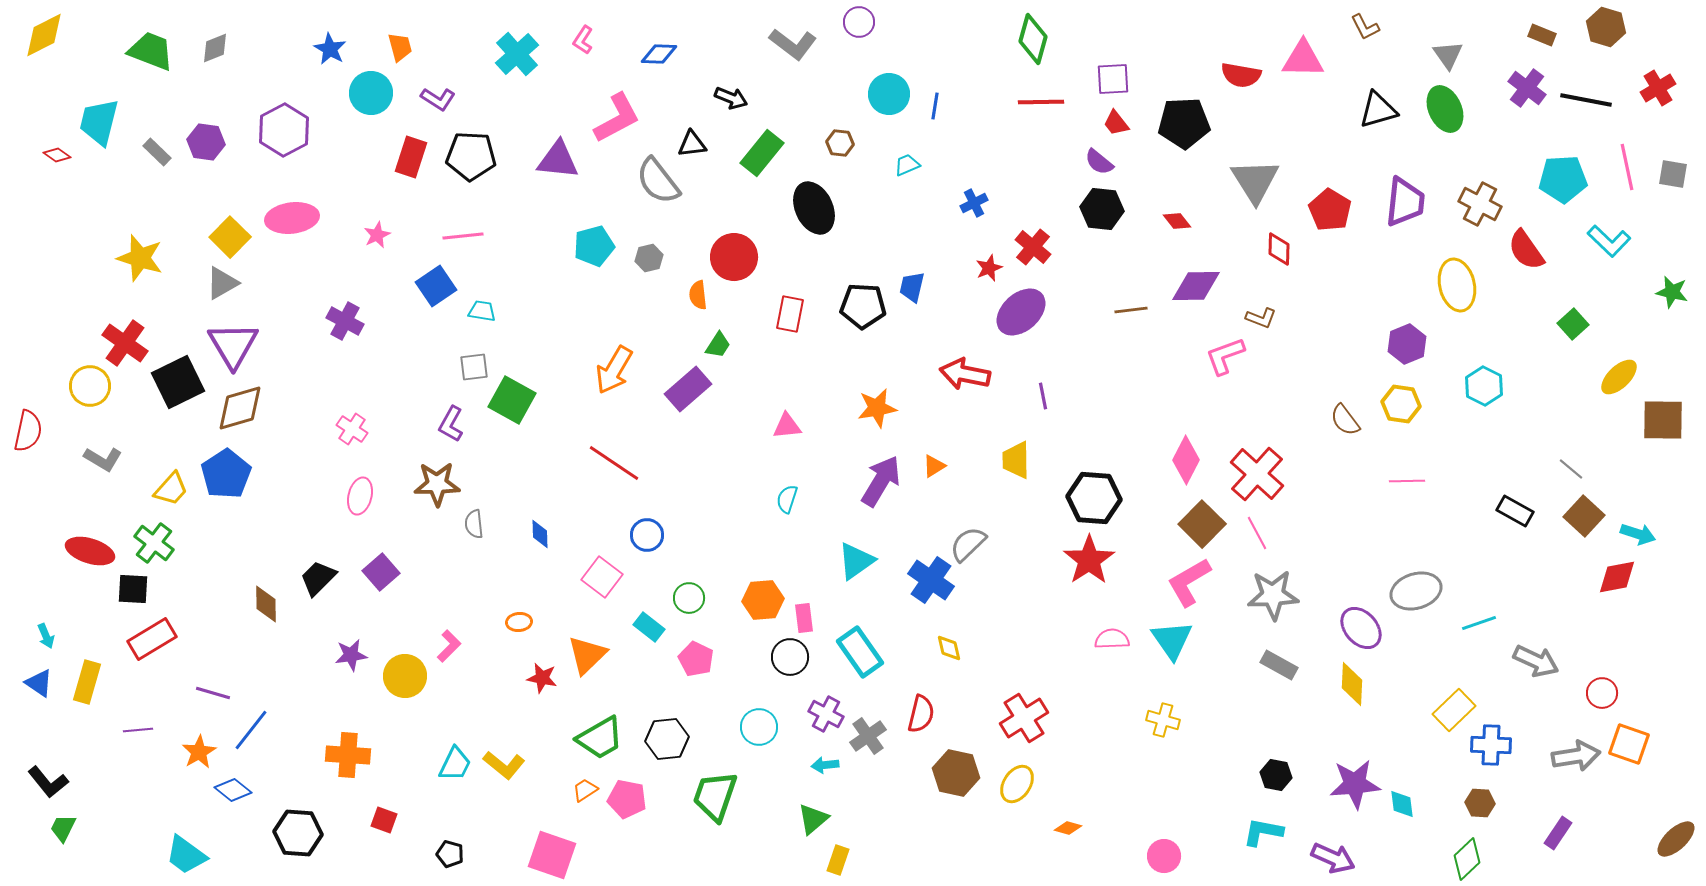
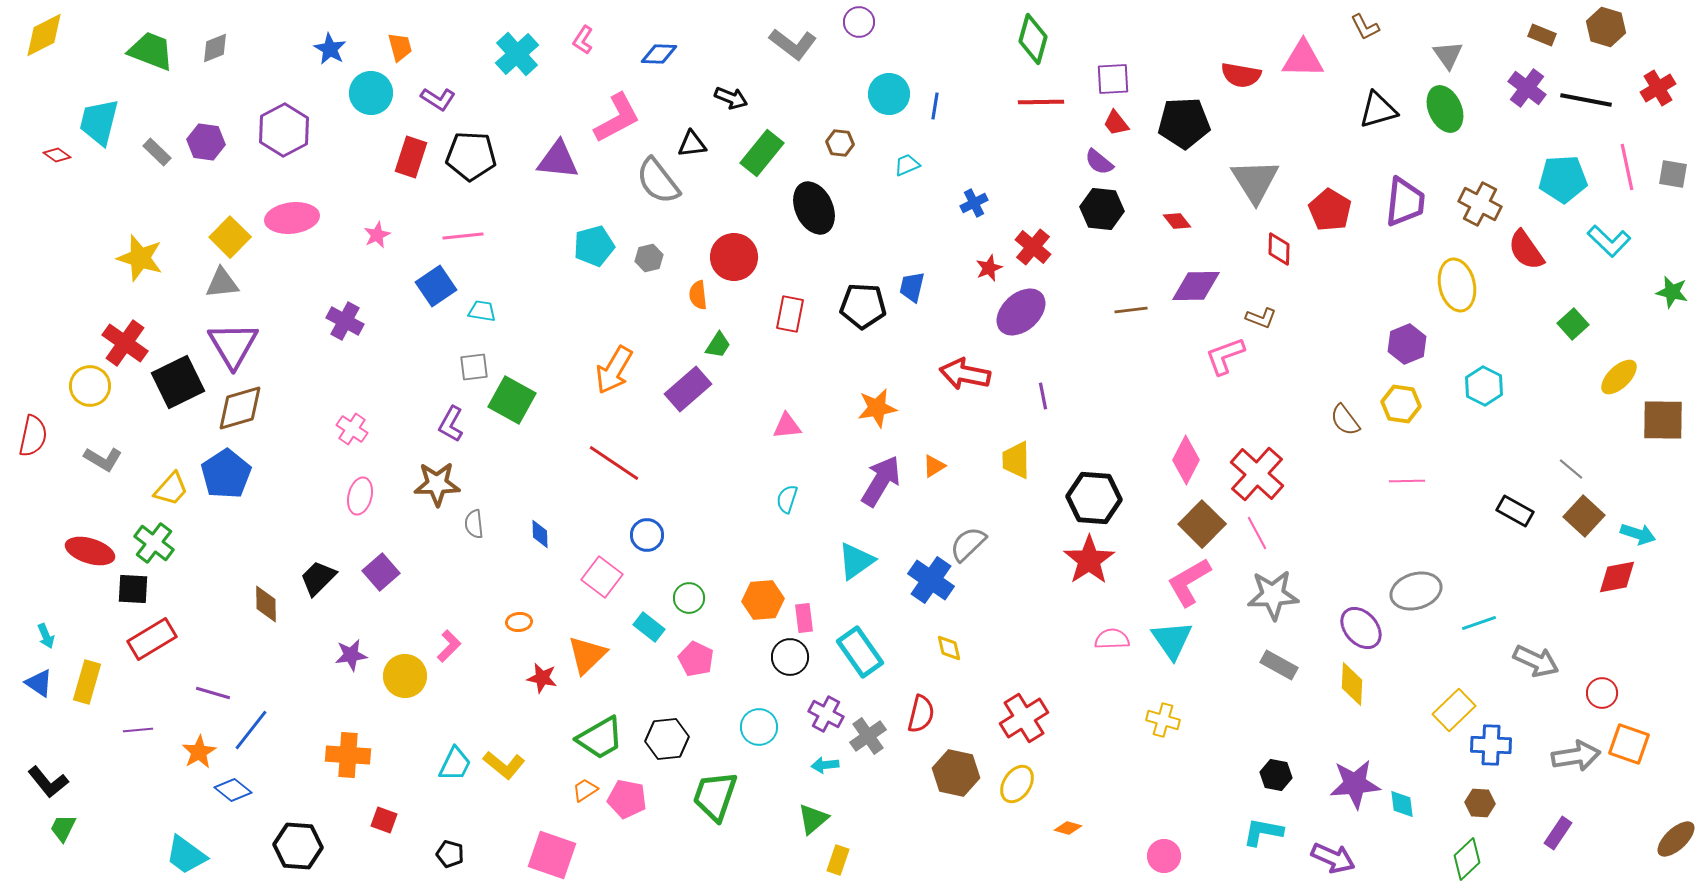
gray triangle at (222, 283): rotated 24 degrees clockwise
red semicircle at (28, 431): moved 5 px right, 5 px down
black hexagon at (298, 833): moved 13 px down
